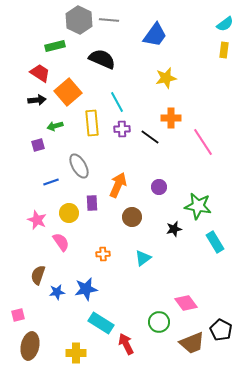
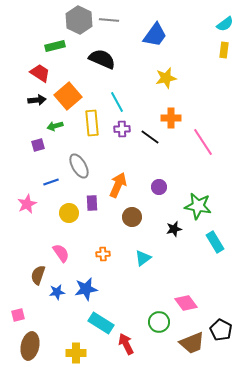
orange square at (68, 92): moved 4 px down
pink star at (37, 220): moved 10 px left, 16 px up; rotated 24 degrees clockwise
pink semicircle at (61, 242): moved 11 px down
